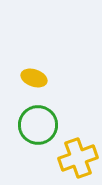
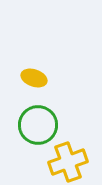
yellow cross: moved 10 px left, 4 px down
